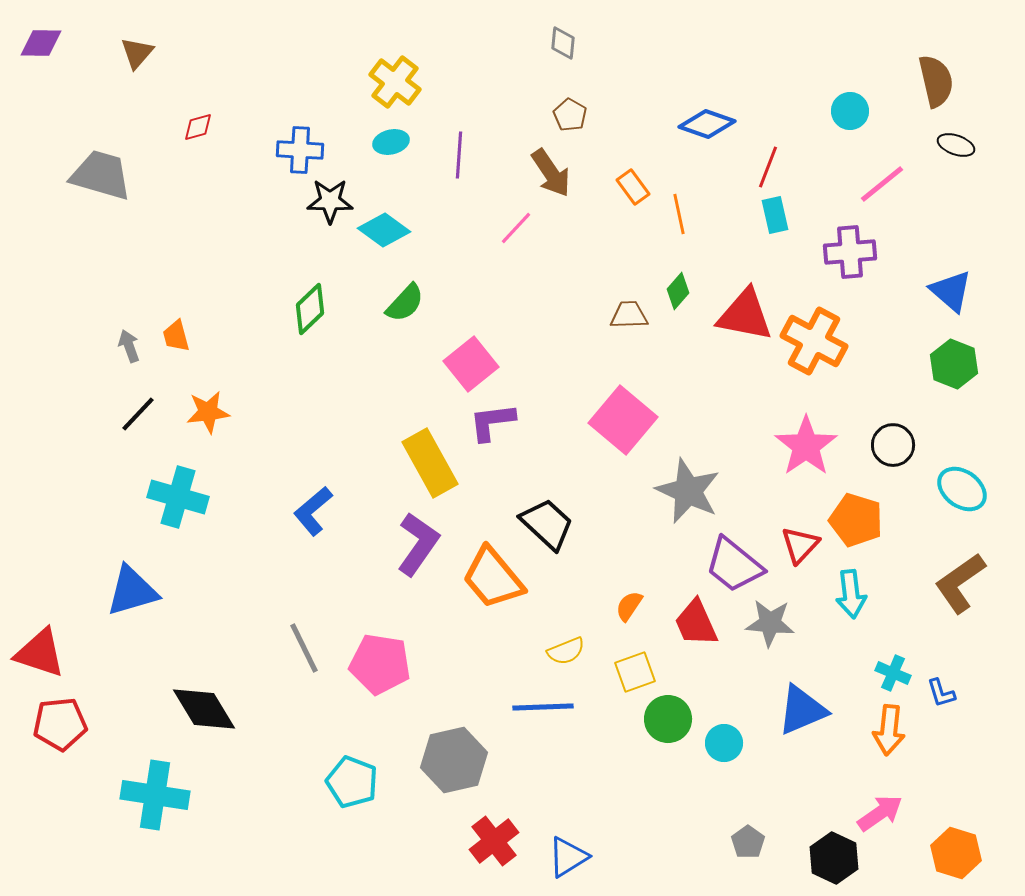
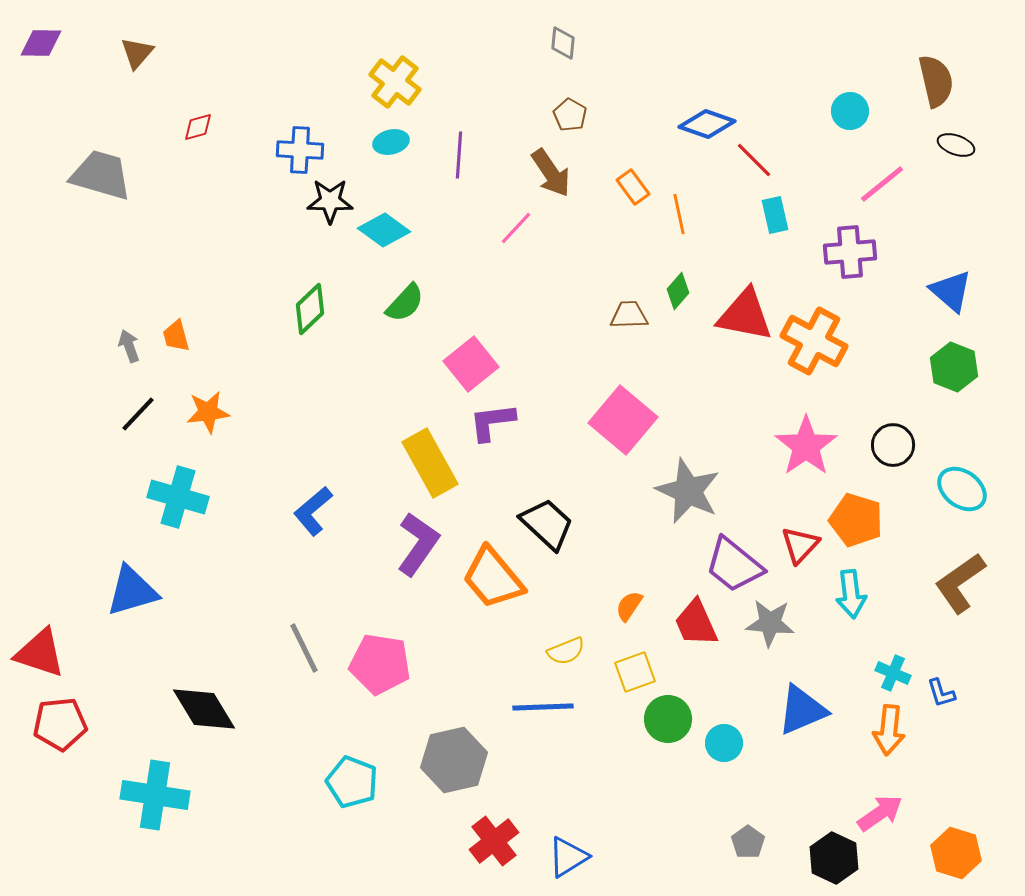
red line at (768, 167): moved 14 px left, 7 px up; rotated 66 degrees counterclockwise
green hexagon at (954, 364): moved 3 px down
